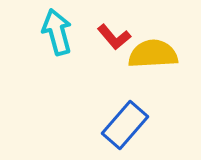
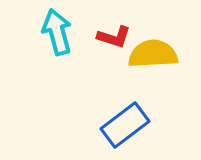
red L-shape: rotated 32 degrees counterclockwise
blue rectangle: rotated 12 degrees clockwise
